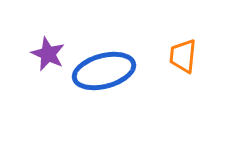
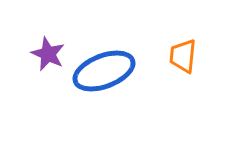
blue ellipse: rotated 6 degrees counterclockwise
